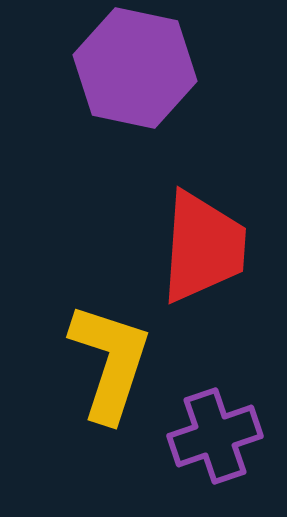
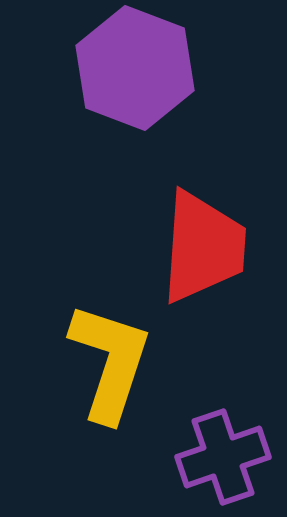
purple hexagon: rotated 9 degrees clockwise
purple cross: moved 8 px right, 21 px down
